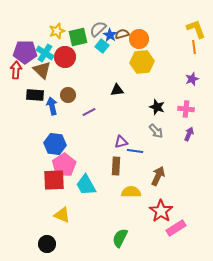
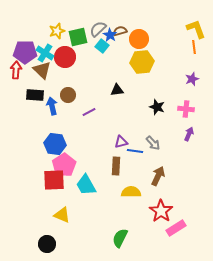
brown semicircle: moved 2 px left, 3 px up
gray arrow: moved 3 px left, 12 px down
